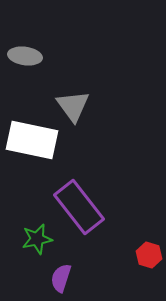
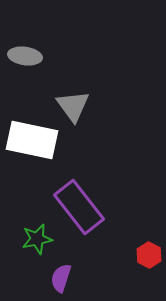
red hexagon: rotated 10 degrees clockwise
